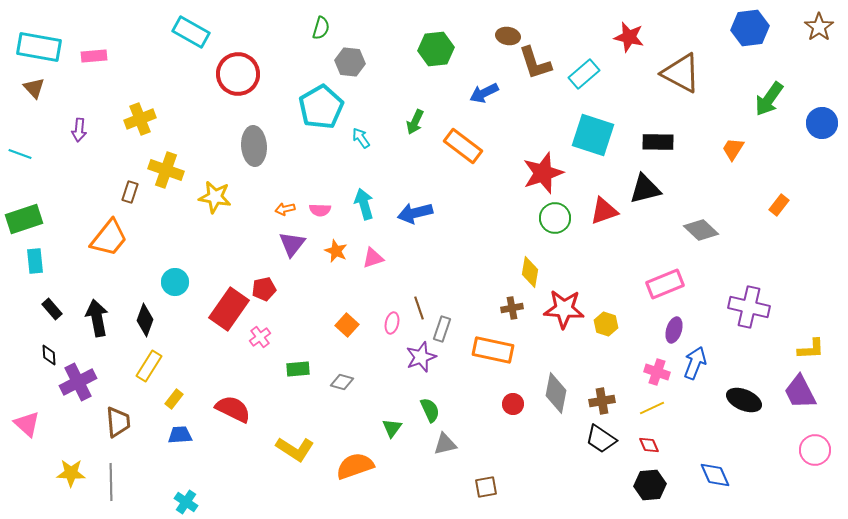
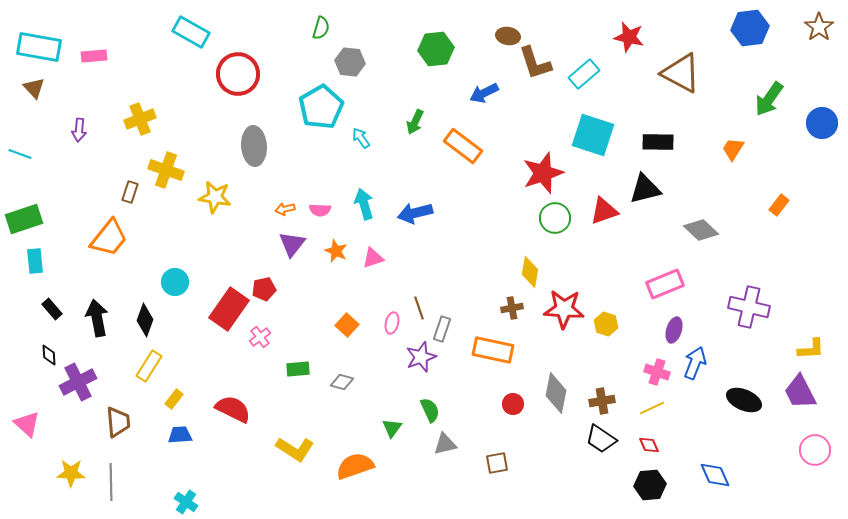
brown square at (486, 487): moved 11 px right, 24 px up
